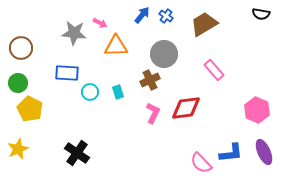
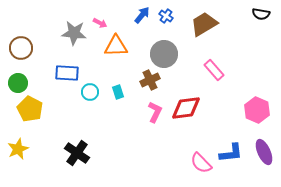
pink L-shape: moved 2 px right, 1 px up
